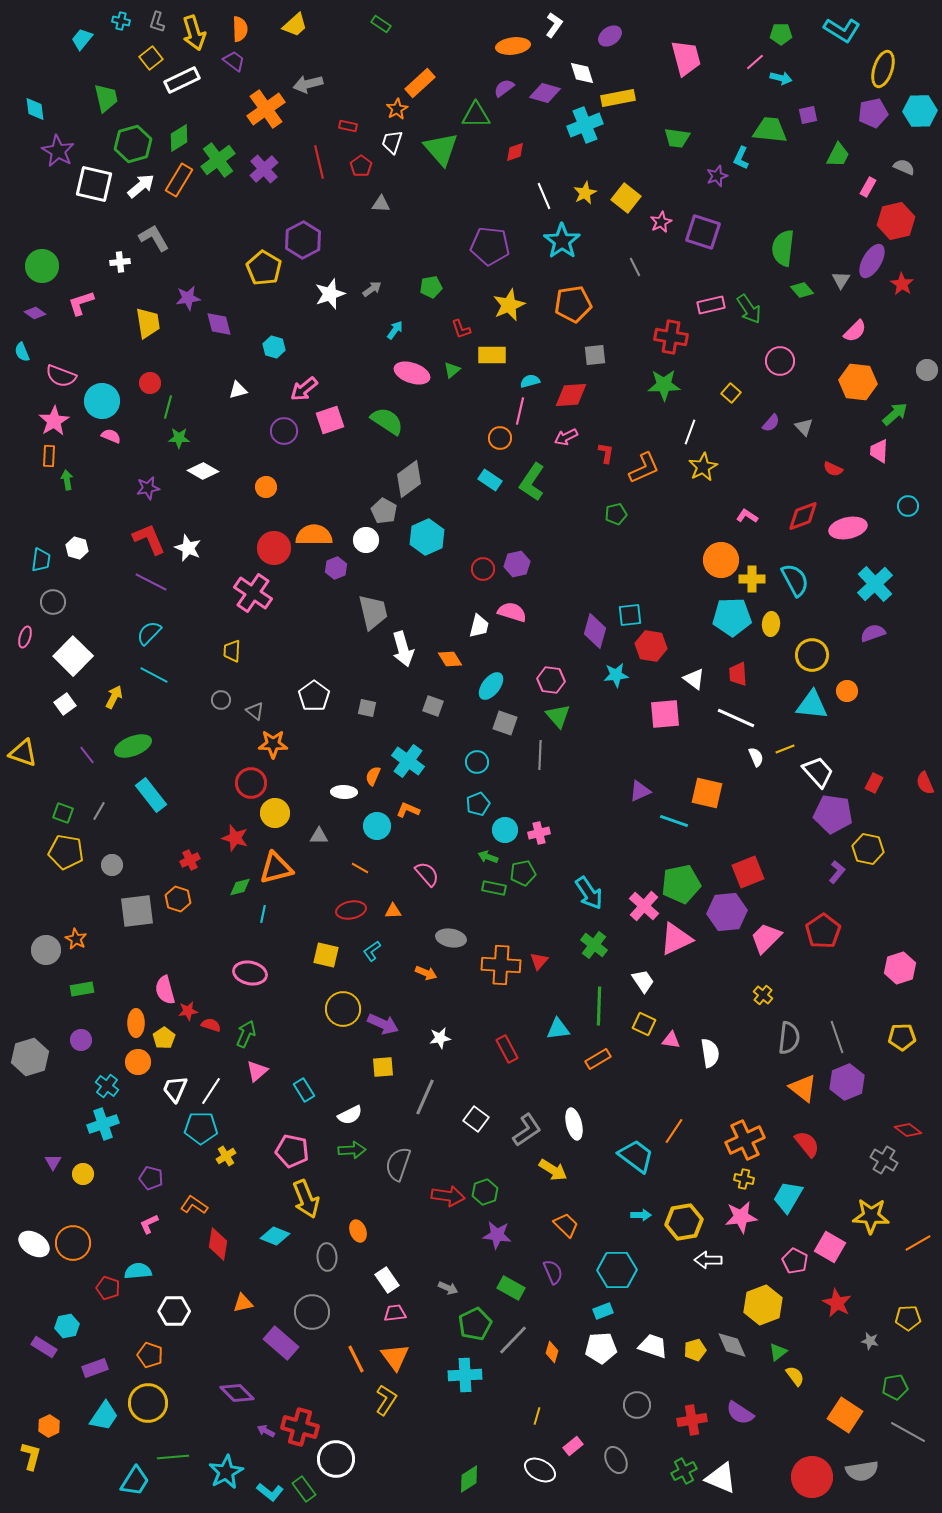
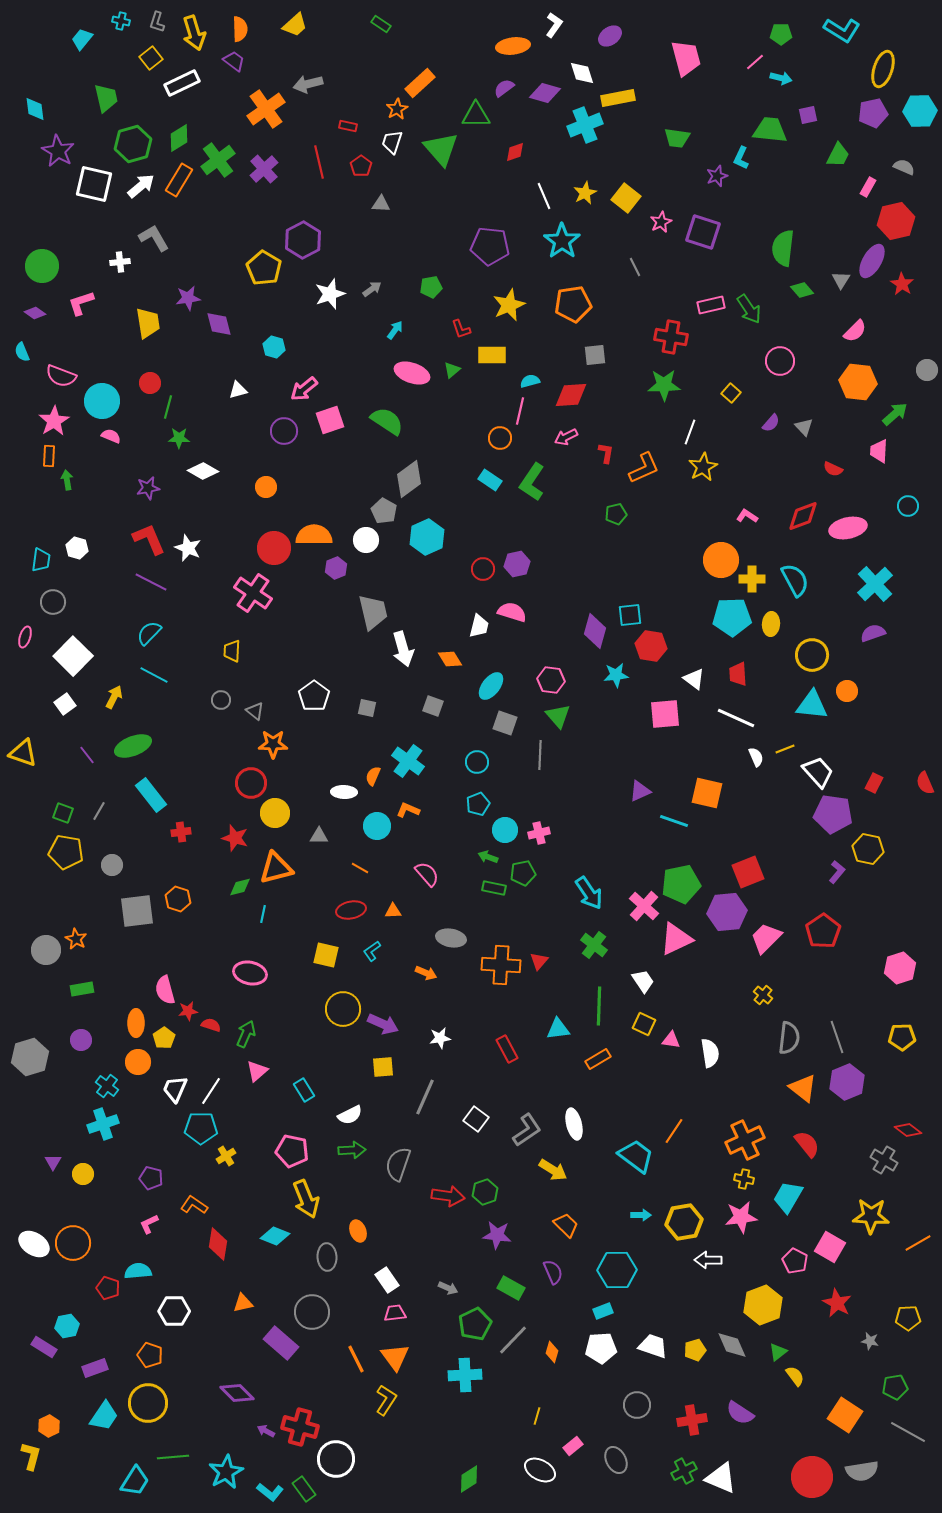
white rectangle at (182, 80): moved 3 px down
red cross at (190, 860): moved 9 px left, 28 px up; rotated 18 degrees clockwise
